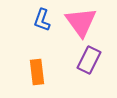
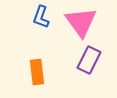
blue L-shape: moved 1 px left, 3 px up
